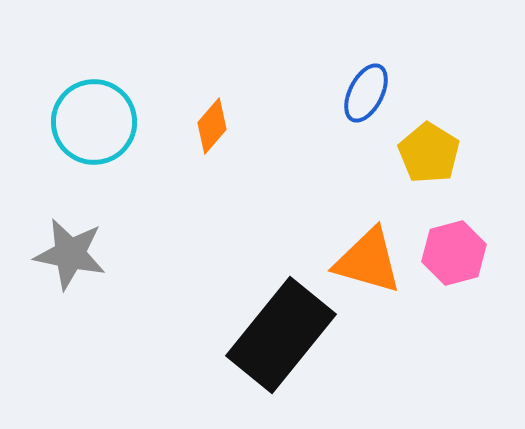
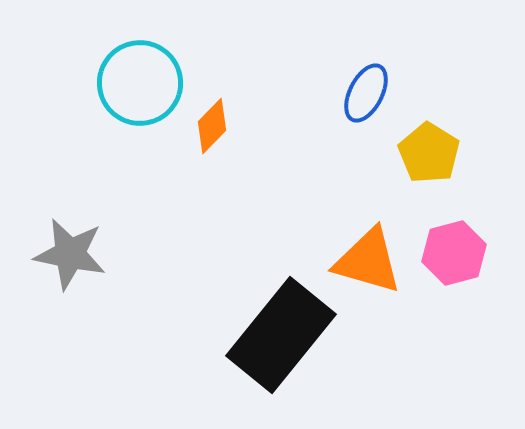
cyan circle: moved 46 px right, 39 px up
orange diamond: rotated 4 degrees clockwise
